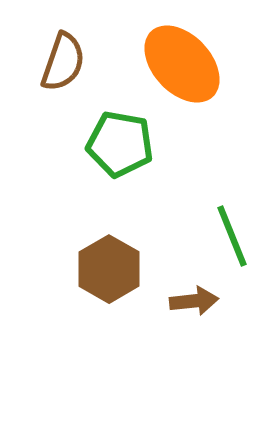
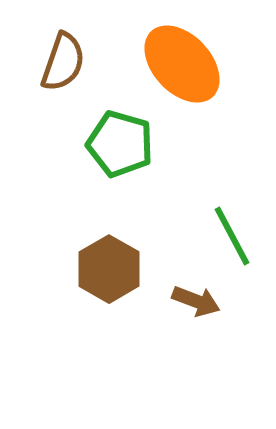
green pentagon: rotated 6 degrees clockwise
green line: rotated 6 degrees counterclockwise
brown arrow: moved 2 px right; rotated 27 degrees clockwise
